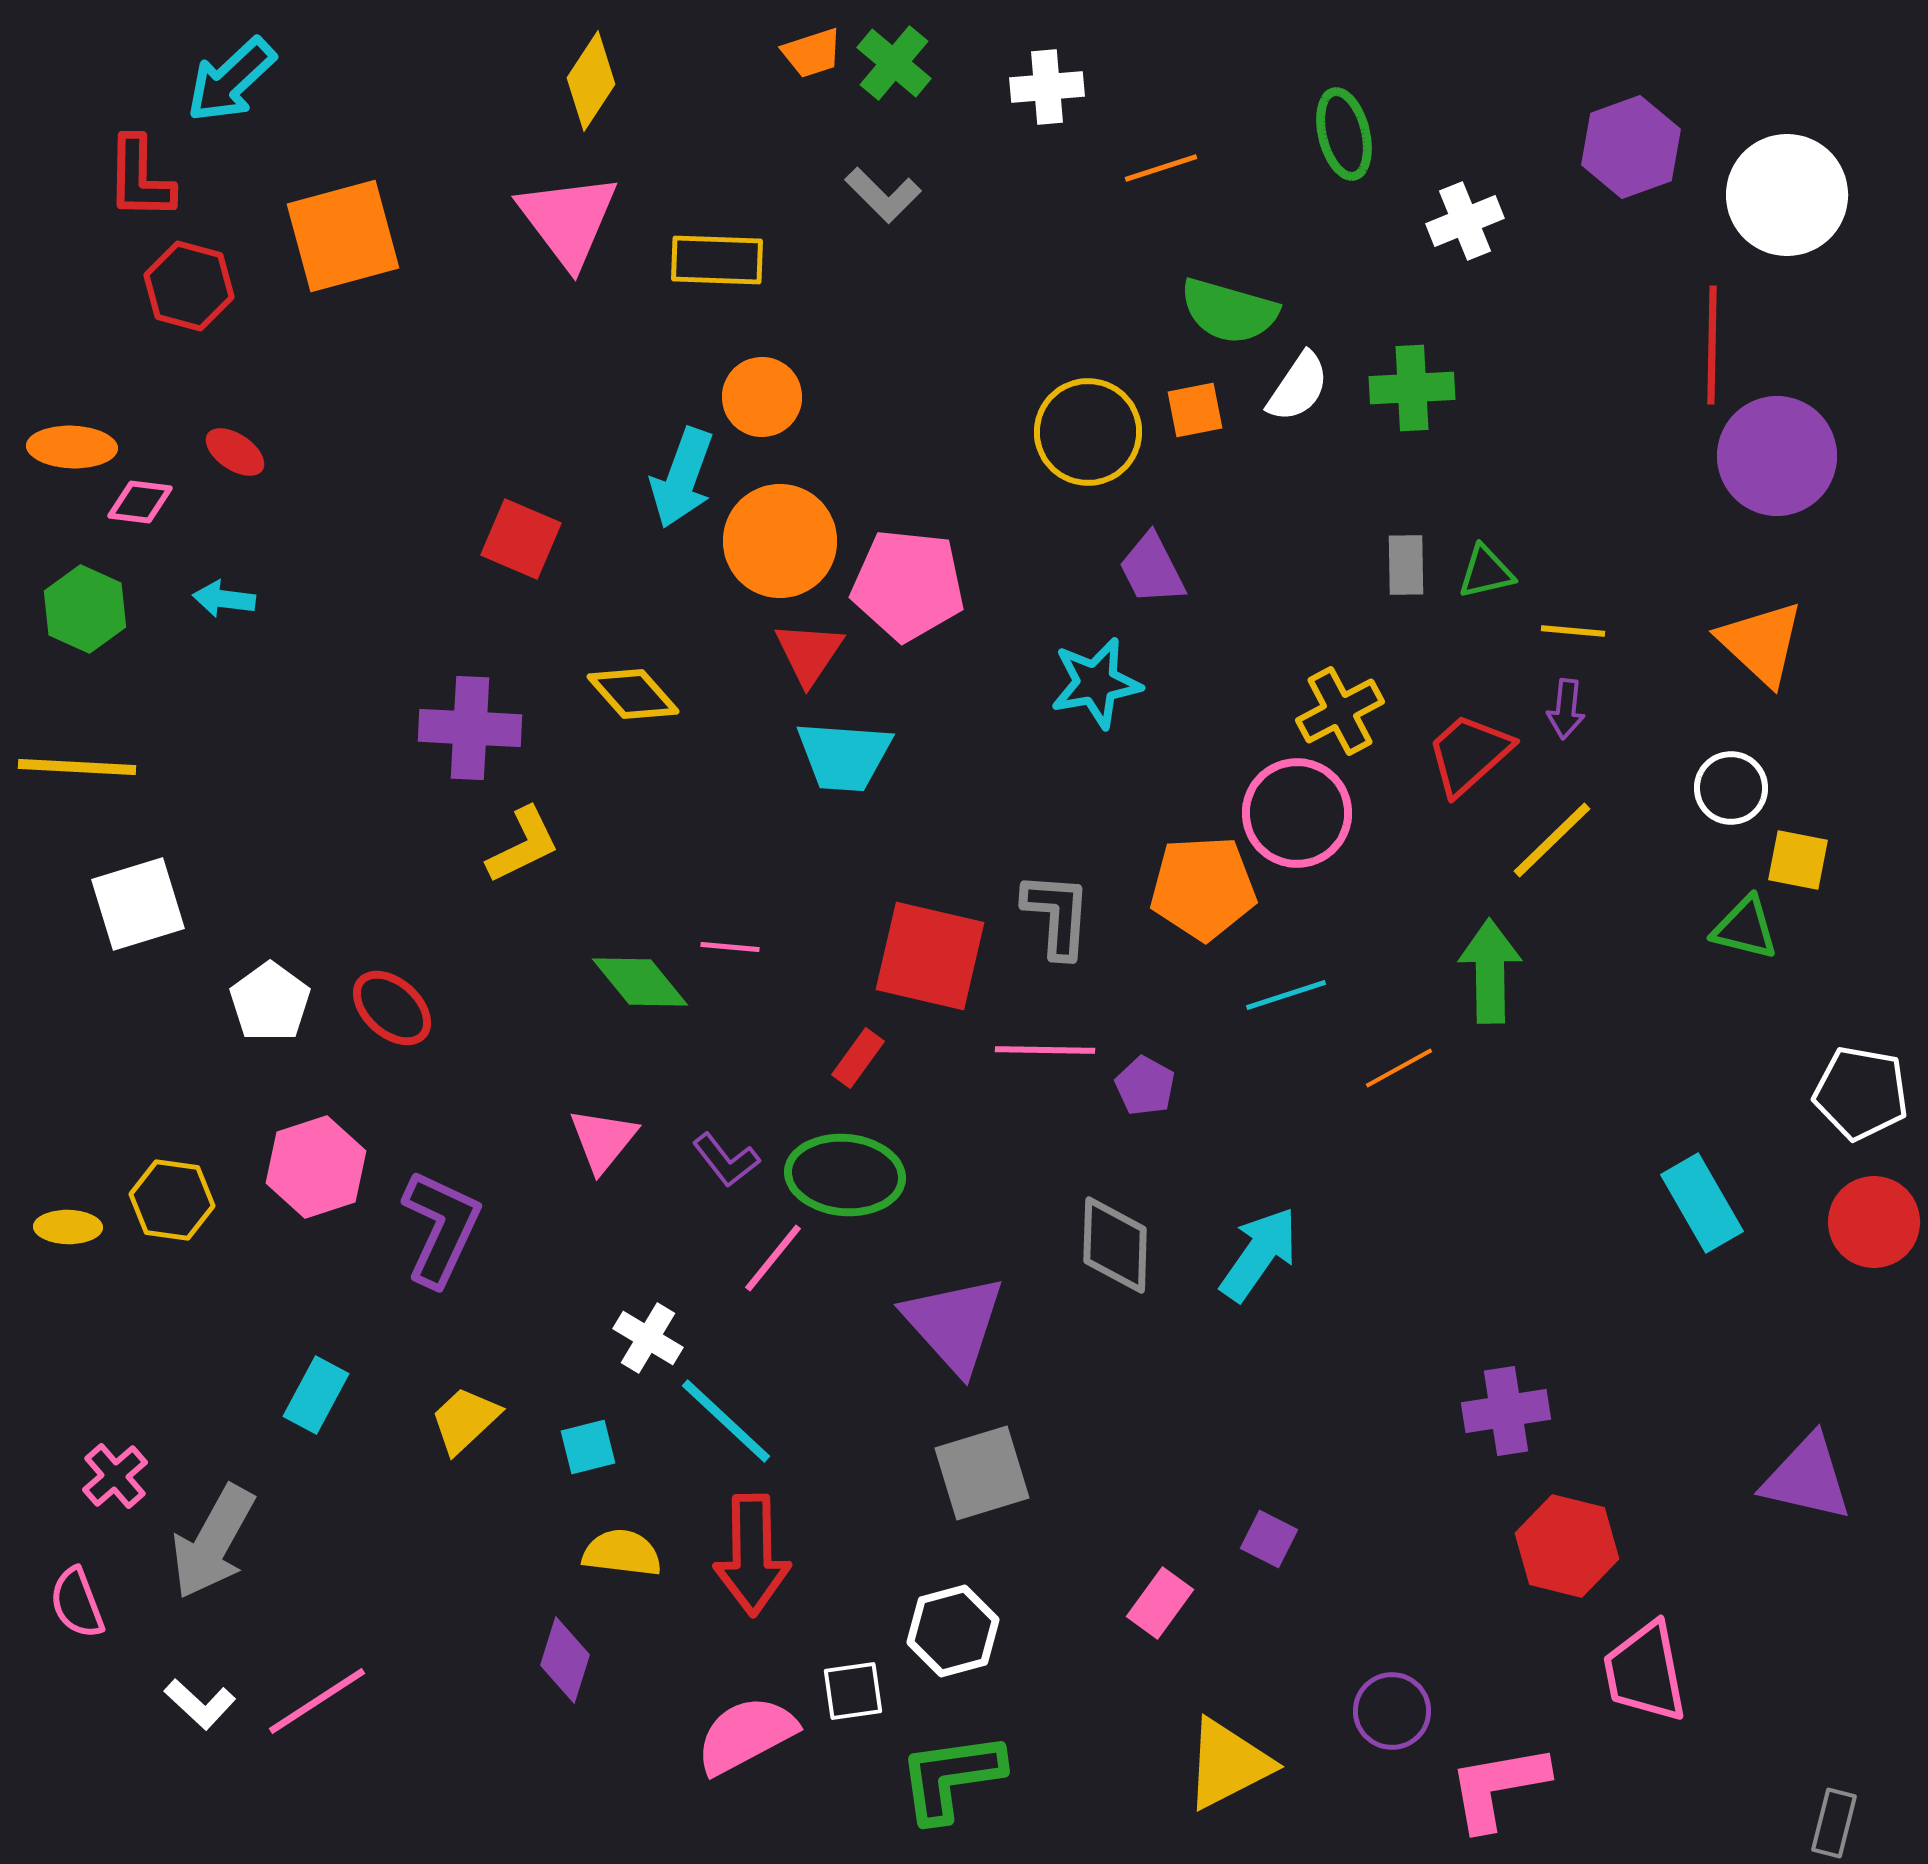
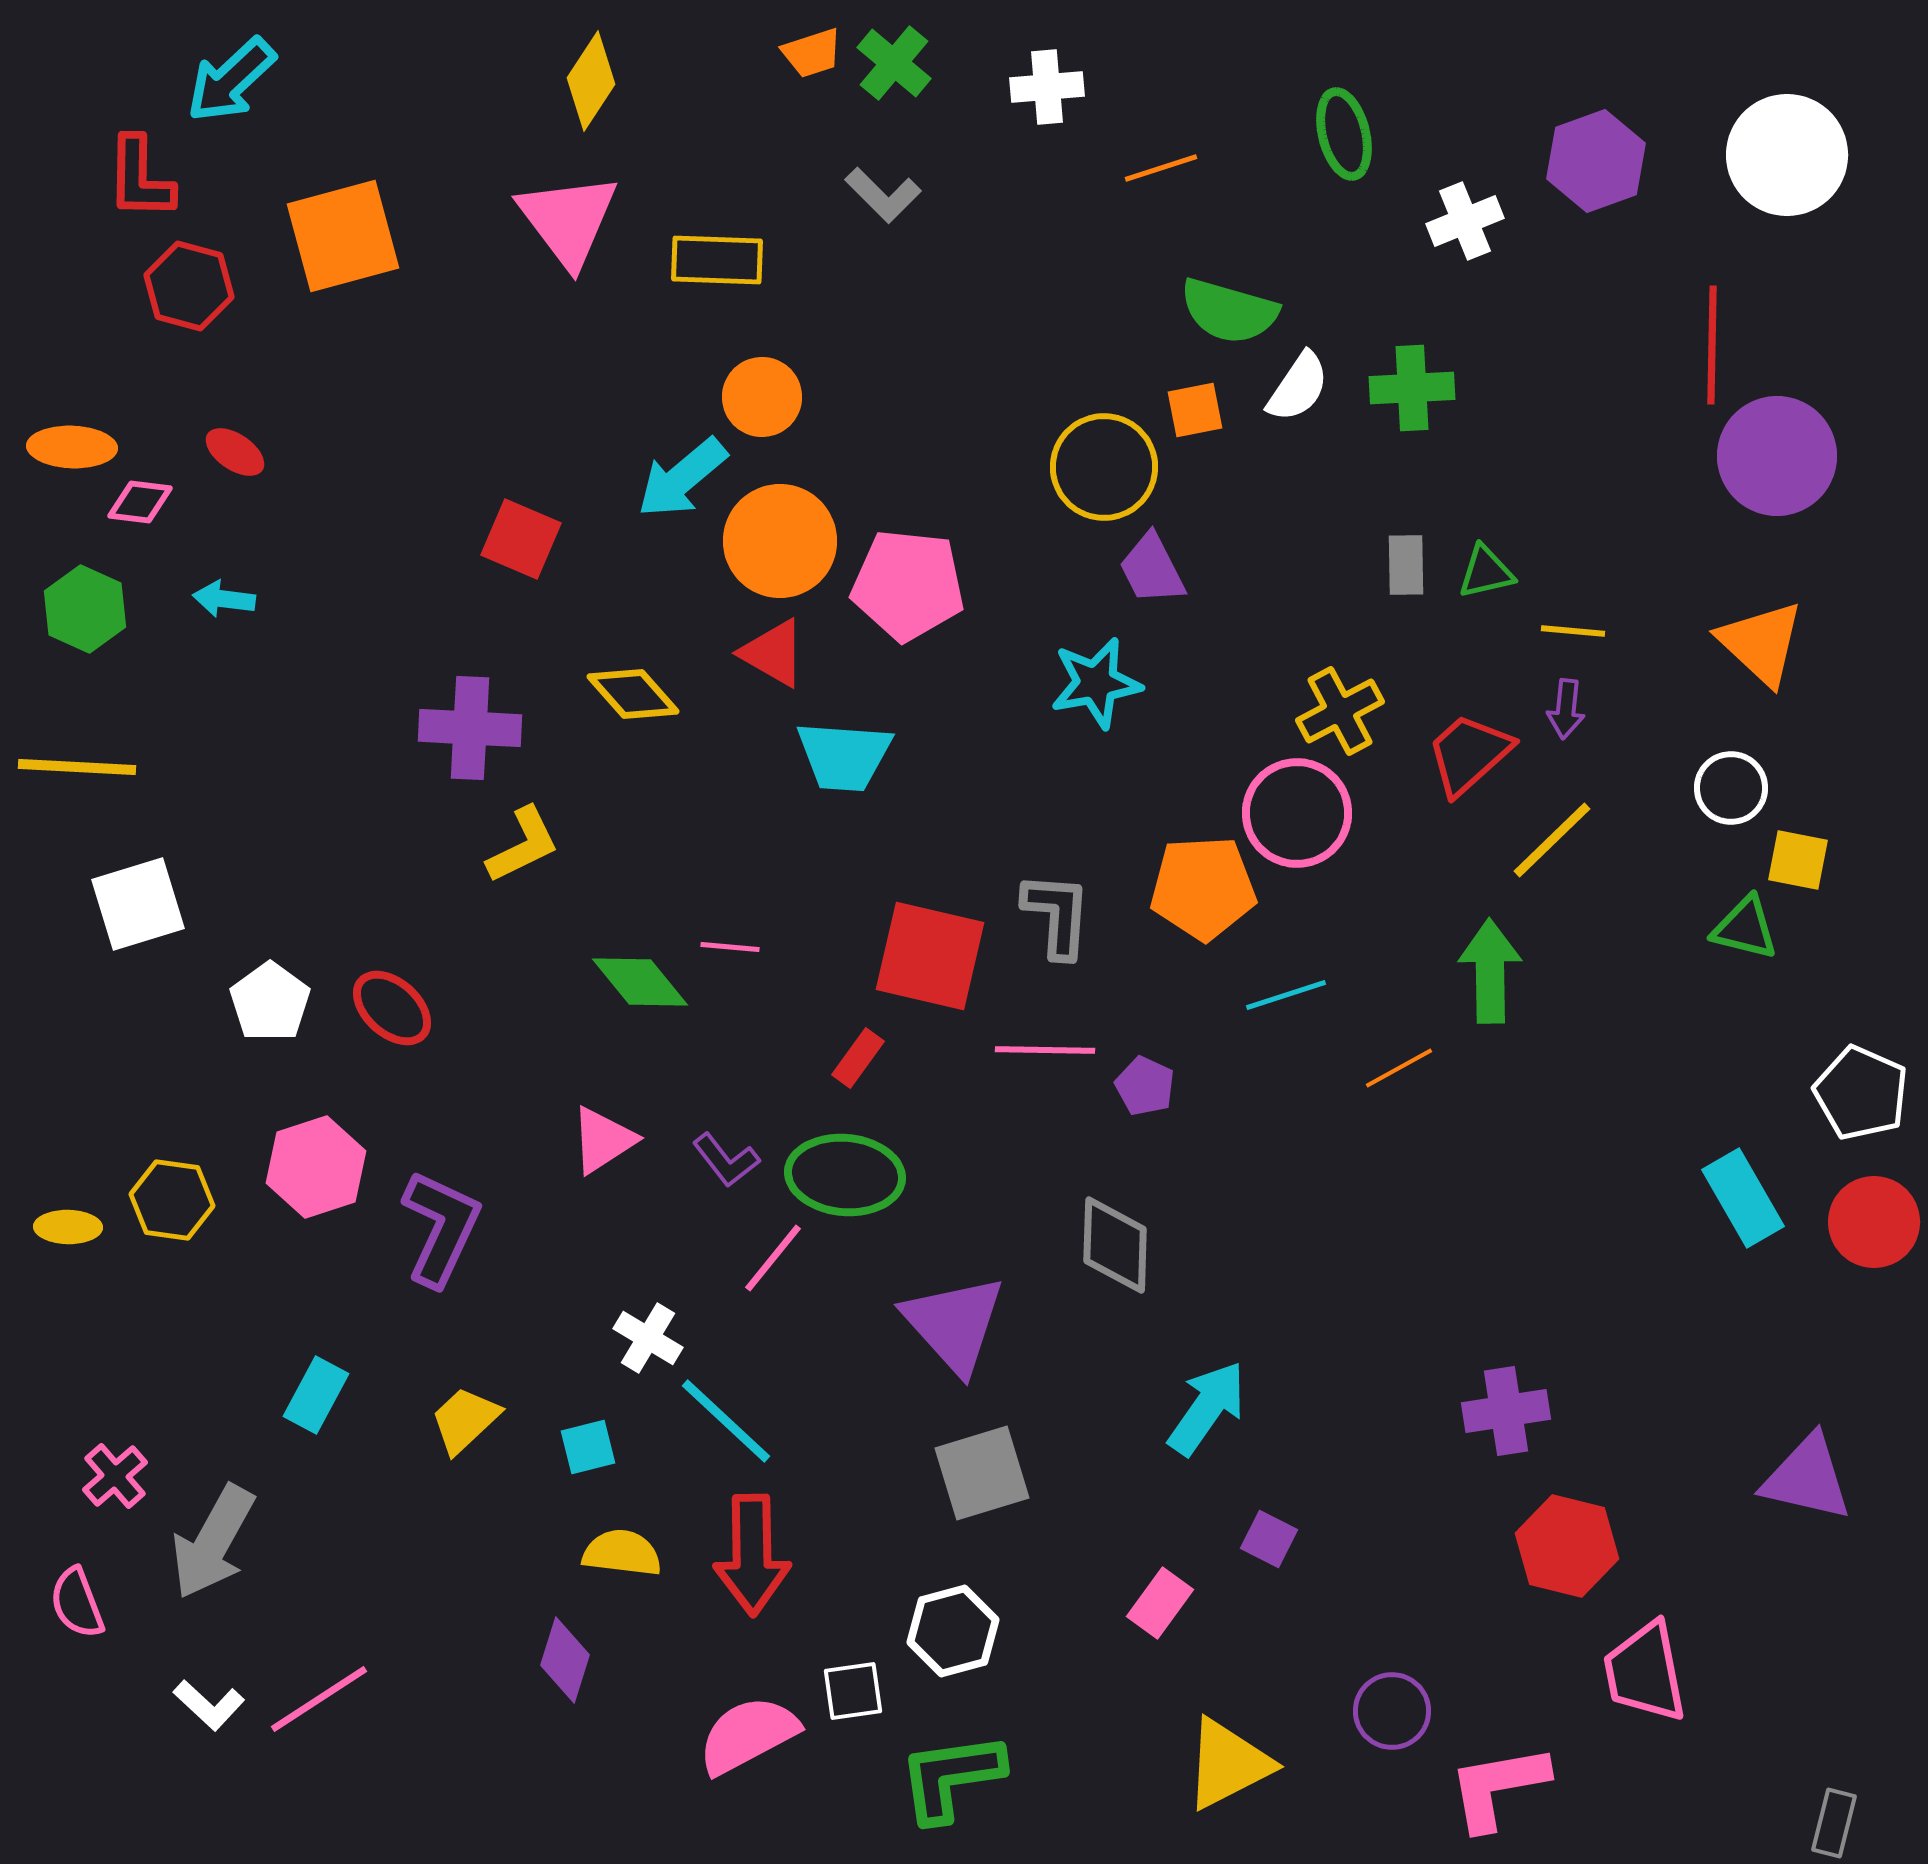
purple hexagon at (1631, 147): moved 35 px left, 14 px down
white circle at (1787, 195): moved 40 px up
yellow circle at (1088, 432): moved 16 px right, 35 px down
cyan arrow at (682, 478): rotated 30 degrees clockwise
red triangle at (809, 653): moved 36 px left; rotated 34 degrees counterclockwise
purple pentagon at (1145, 1086): rotated 4 degrees counterclockwise
white pentagon at (1861, 1093): rotated 14 degrees clockwise
pink triangle at (603, 1140): rotated 18 degrees clockwise
cyan rectangle at (1702, 1203): moved 41 px right, 5 px up
cyan arrow at (1259, 1254): moved 52 px left, 154 px down
pink line at (317, 1701): moved 2 px right, 2 px up
white L-shape at (200, 1704): moved 9 px right, 1 px down
pink semicircle at (746, 1735): moved 2 px right
